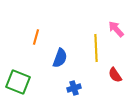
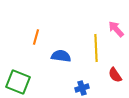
blue semicircle: moved 1 px right, 2 px up; rotated 102 degrees counterclockwise
blue cross: moved 8 px right
